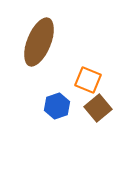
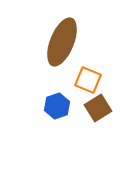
brown ellipse: moved 23 px right
brown square: rotated 8 degrees clockwise
